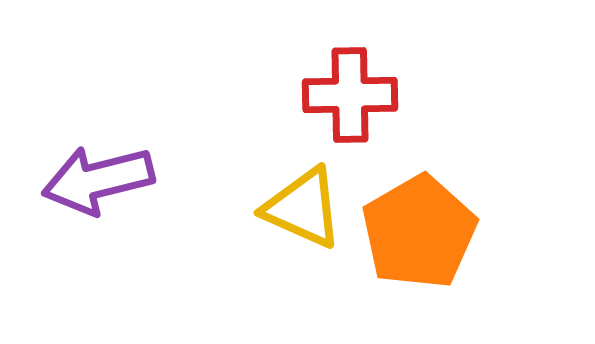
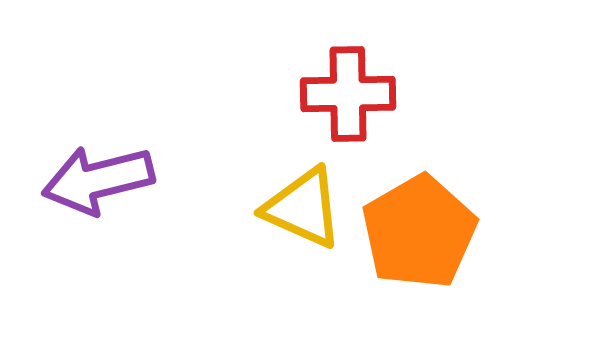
red cross: moved 2 px left, 1 px up
